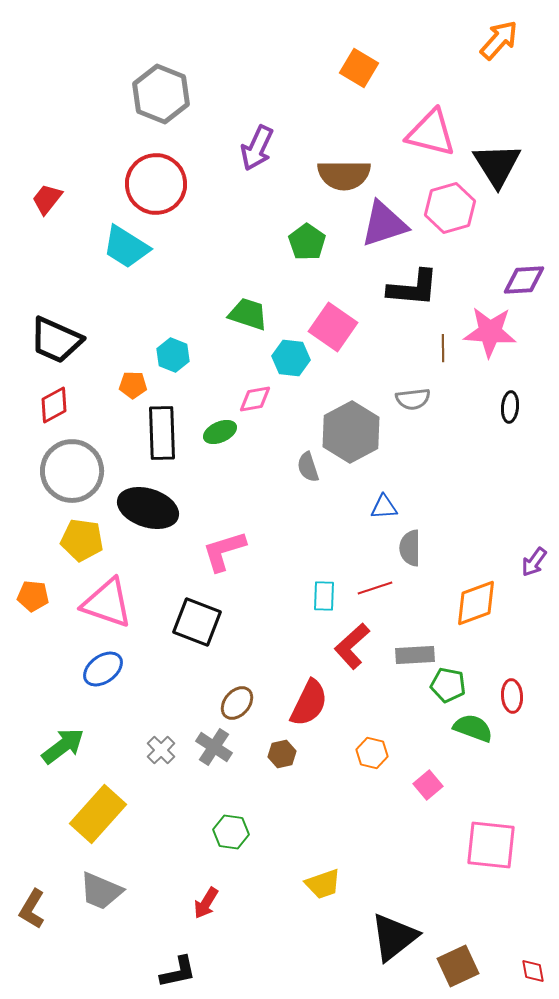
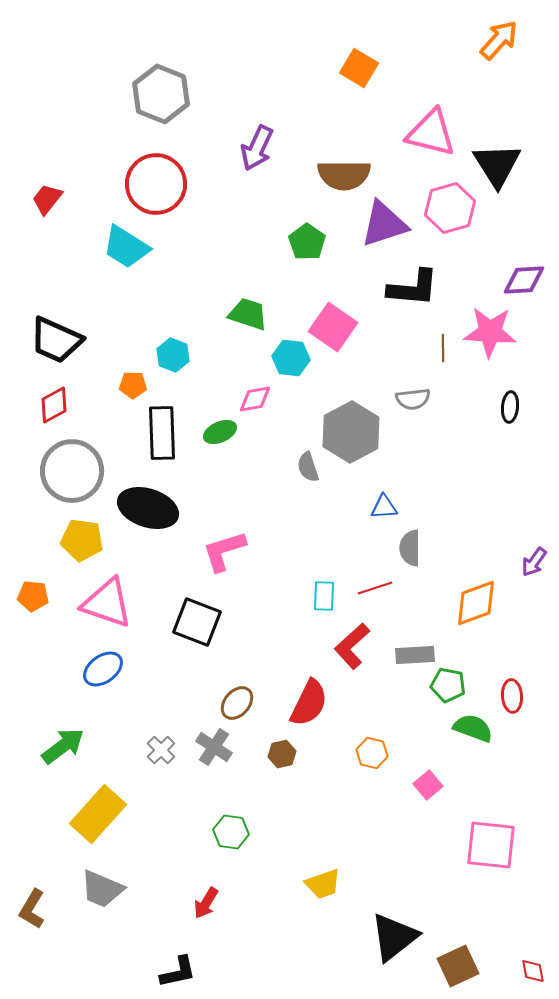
gray trapezoid at (101, 891): moved 1 px right, 2 px up
